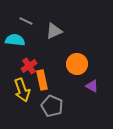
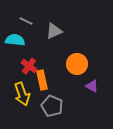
red cross: rotated 21 degrees counterclockwise
yellow arrow: moved 4 px down
